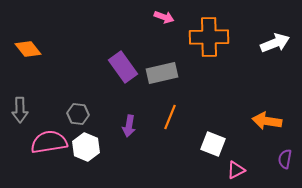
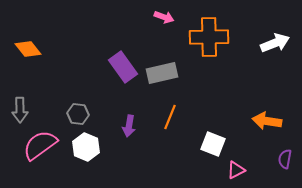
pink semicircle: moved 9 px left, 3 px down; rotated 27 degrees counterclockwise
